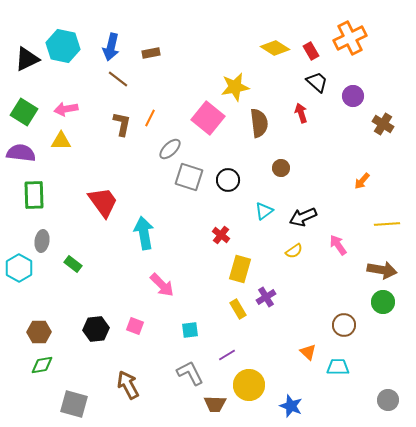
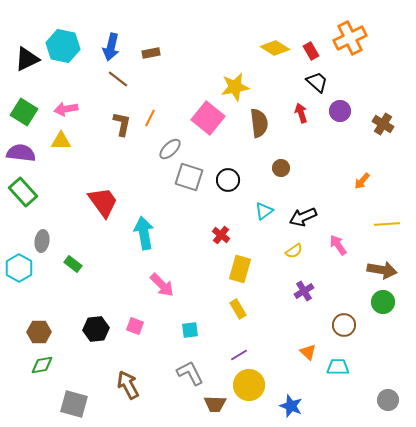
purple circle at (353, 96): moved 13 px left, 15 px down
green rectangle at (34, 195): moved 11 px left, 3 px up; rotated 40 degrees counterclockwise
purple cross at (266, 297): moved 38 px right, 6 px up
purple line at (227, 355): moved 12 px right
